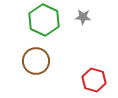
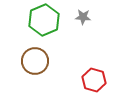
green hexagon: rotated 12 degrees clockwise
brown circle: moved 1 px left
